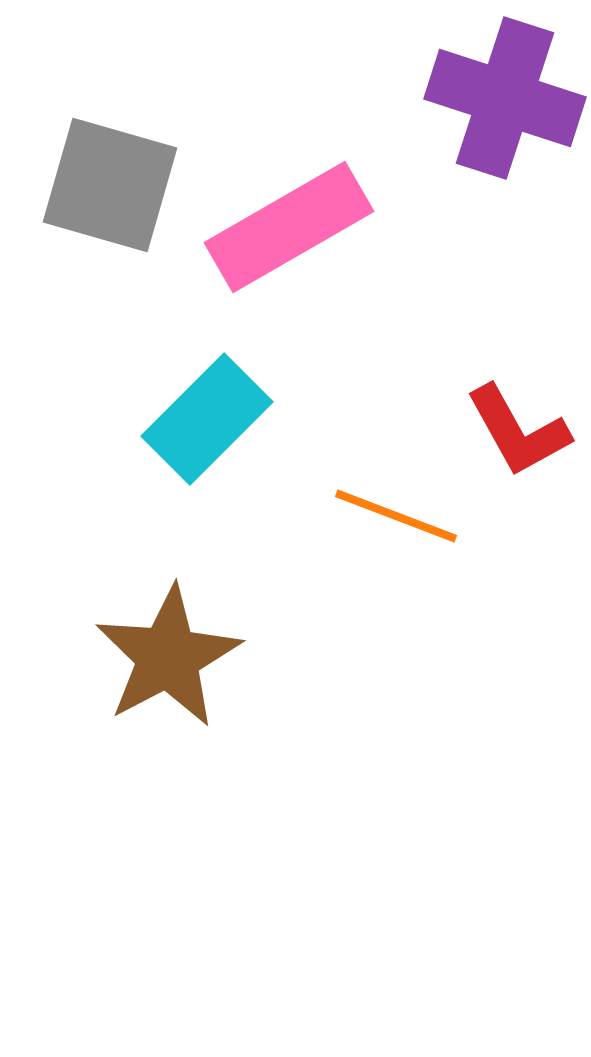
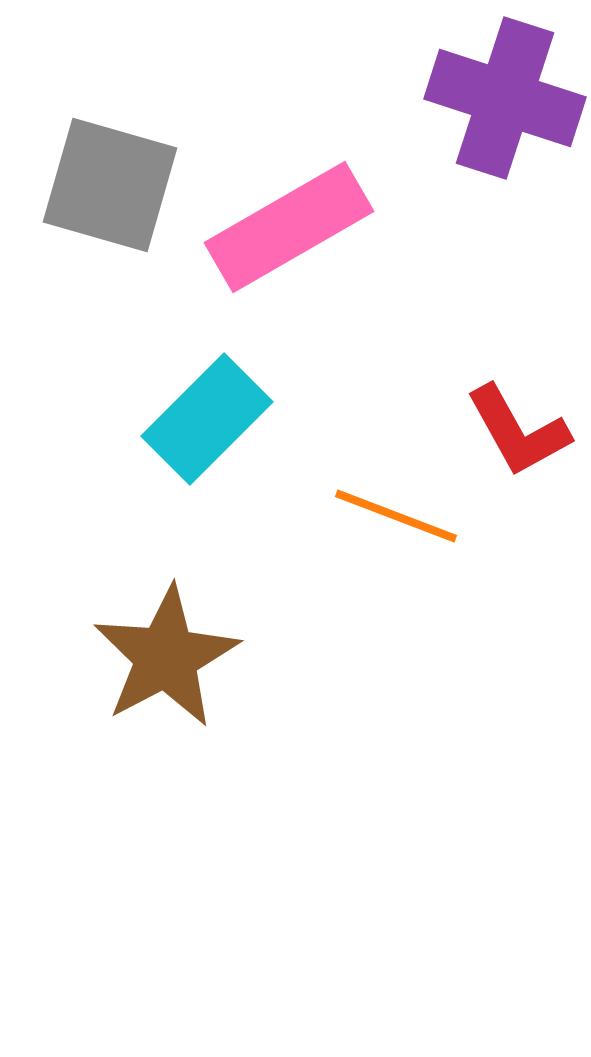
brown star: moved 2 px left
